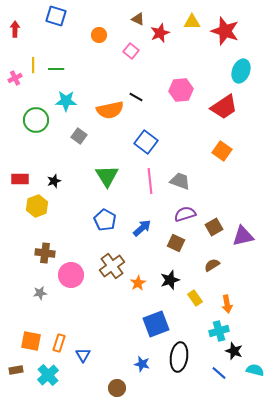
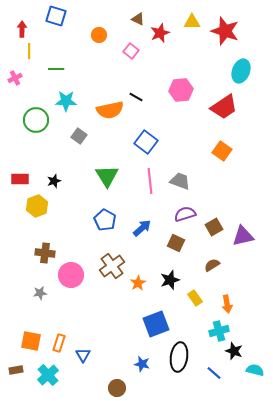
red arrow at (15, 29): moved 7 px right
yellow line at (33, 65): moved 4 px left, 14 px up
blue line at (219, 373): moved 5 px left
